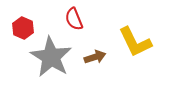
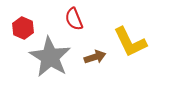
yellow L-shape: moved 5 px left
gray star: moved 1 px left
